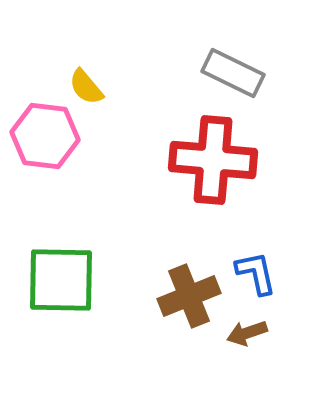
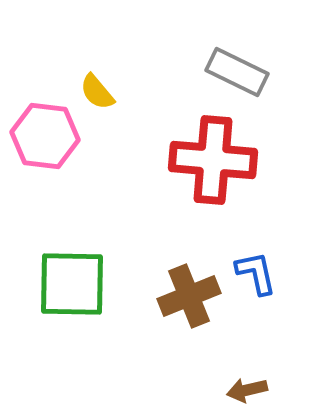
gray rectangle: moved 4 px right, 1 px up
yellow semicircle: moved 11 px right, 5 px down
green square: moved 11 px right, 4 px down
brown arrow: moved 57 px down; rotated 6 degrees clockwise
